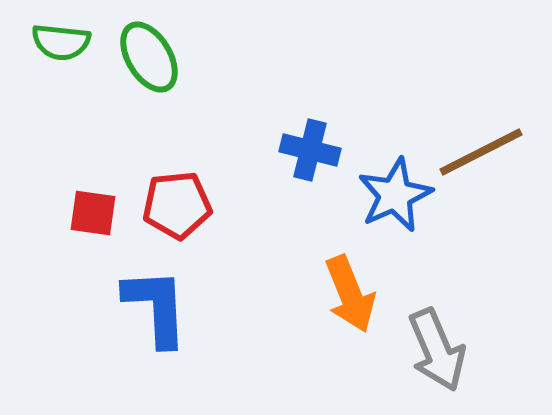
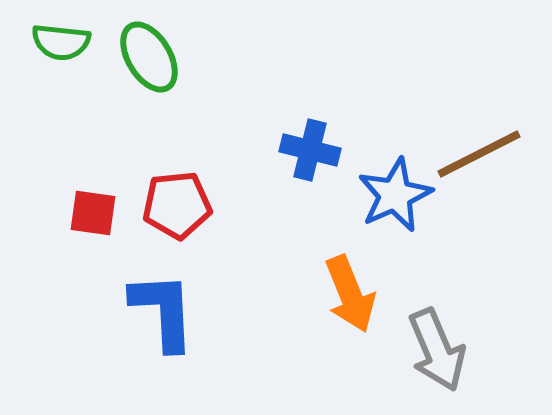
brown line: moved 2 px left, 2 px down
blue L-shape: moved 7 px right, 4 px down
